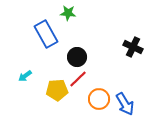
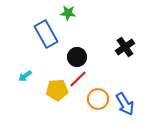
black cross: moved 8 px left; rotated 30 degrees clockwise
orange circle: moved 1 px left
